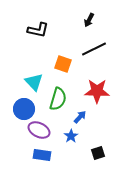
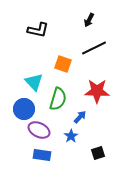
black line: moved 1 px up
